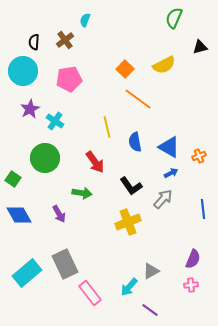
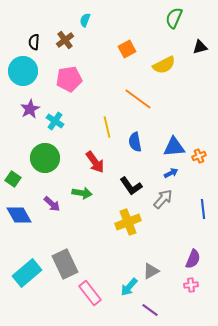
orange square: moved 2 px right, 20 px up; rotated 18 degrees clockwise
blue triangle: moved 5 px right; rotated 35 degrees counterclockwise
purple arrow: moved 7 px left, 10 px up; rotated 18 degrees counterclockwise
